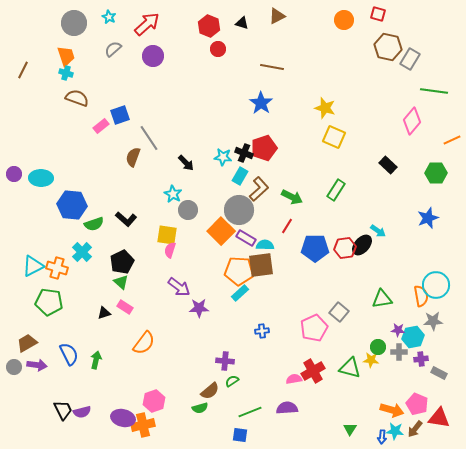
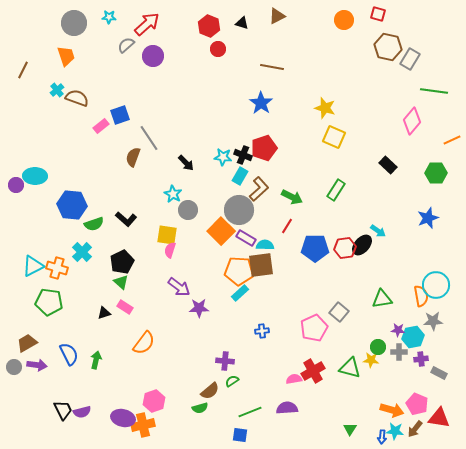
cyan star at (109, 17): rotated 24 degrees counterclockwise
gray semicircle at (113, 49): moved 13 px right, 4 px up
cyan cross at (66, 73): moved 9 px left, 17 px down; rotated 32 degrees clockwise
black cross at (244, 153): moved 1 px left, 2 px down
purple circle at (14, 174): moved 2 px right, 11 px down
cyan ellipse at (41, 178): moved 6 px left, 2 px up
